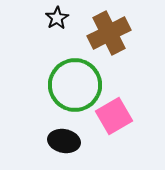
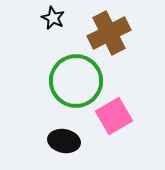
black star: moved 4 px left; rotated 15 degrees counterclockwise
green circle: moved 1 px right, 4 px up
